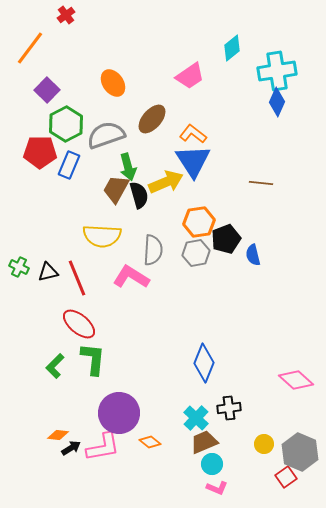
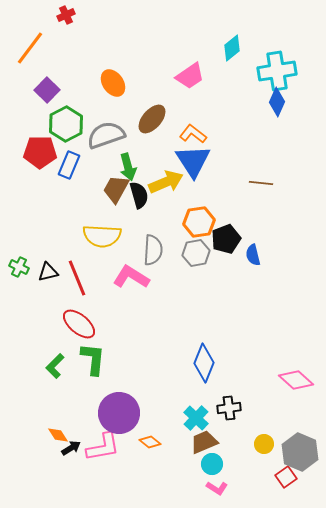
red cross at (66, 15): rotated 12 degrees clockwise
orange diamond at (58, 435): rotated 50 degrees clockwise
pink L-shape at (217, 488): rotated 10 degrees clockwise
